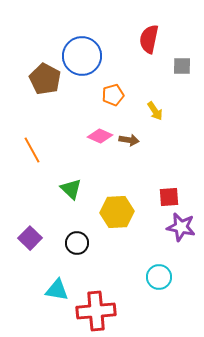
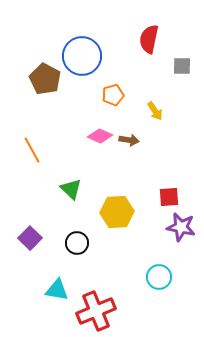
red cross: rotated 18 degrees counterclockwise
